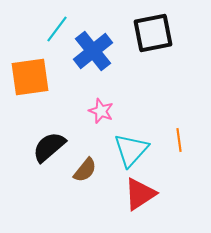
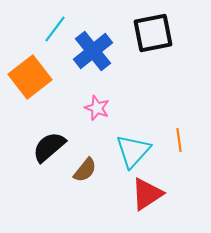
cyan line: moved 2 px left
orange square: rotated 30 degrees counterclockwise
pink star: moved 4 px left, 3 px up
cyan triangle: moved 2 px right, 1 px down
red triangle: moved 7 px right
